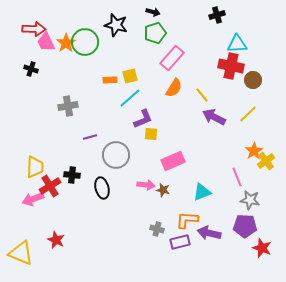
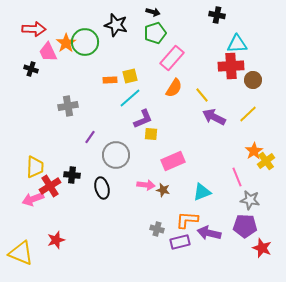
black cross at (217, 15): rotated 28 degrees clockwise
pink trapezoid at (46, 42): moved 2 px right, 10 px down
red cross at (231, 66): rotated 15 degrees counterclockwise
purple line at (90, 137): rotated 40 degrees counterclockwise
red star at (56, 240): rotated 30 degrees clockwise
